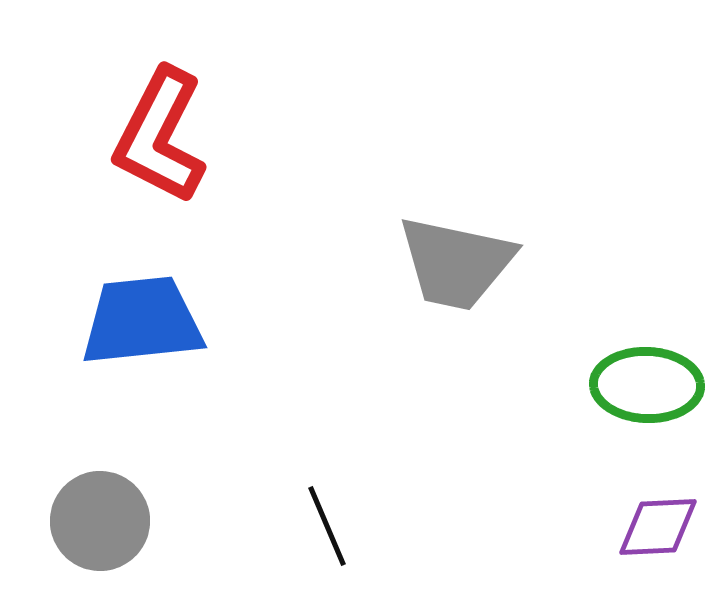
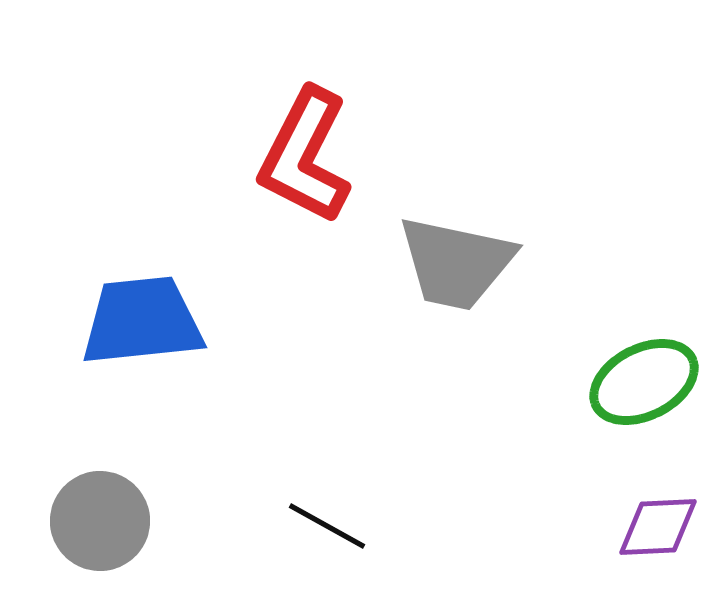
red L-shape: moved 145 px right, 20 px down
green ellipse: moved 3 px left, 3 px up; rotated 29 degrees counterclockwise
black line: rotated 38 degrees counterclockwise
